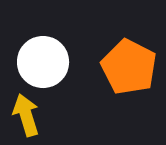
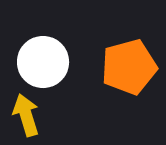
orange pentagon: rotated 30 degrees clockwise
